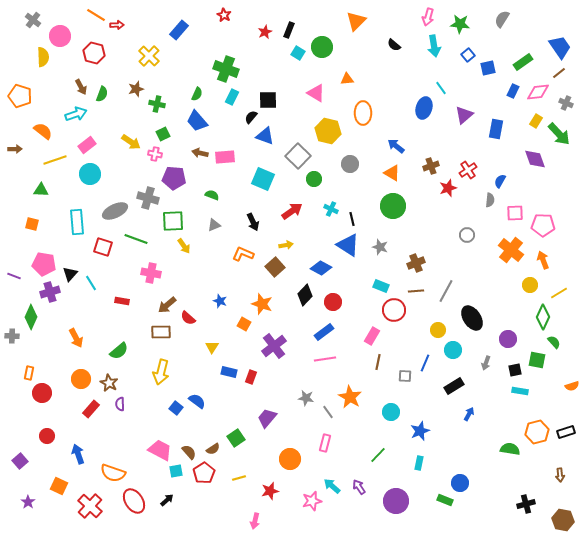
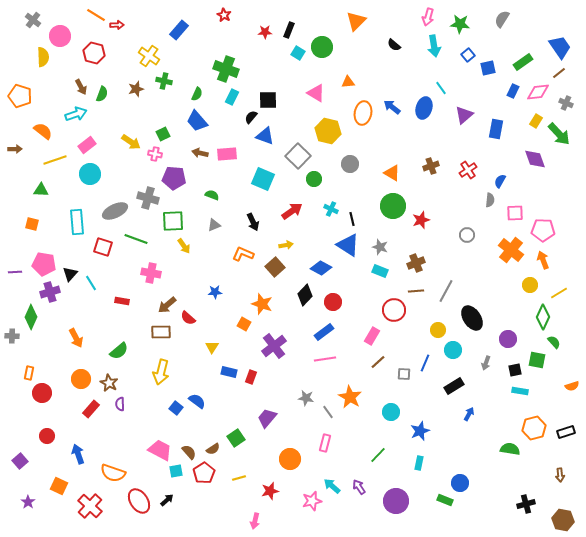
red star at (265, 32): rotated 24 degrees clockwise
yellow cross at (149, 56): rotated 10 degrees counterclockwise
orange triangle at (347, 79): moved 1 px right, 3 px down
green cross at (157, 104): moved 7 px right, 23 px up
orange ellipse at (363, 113): rotated 10 degrees clockwise
blue arrow at (396, 146): moved 4 px left, 39 px up
pink rectangle at (225, 157): moved 2 px right, 3 px up
red star at (448, 188): moved 27 px left, 32 px down
pink pentagon at (543, 225): moved 5 px down
purple line at (14, 276): moved 1 px right, 4 px up; rotated 24 degrees counterclockwise
cyan rectangle at (381, 286): moved 1 px left, 15 px up
blue star at (220, 301): moved 5 px left, 9 px up; rotated 24 degrees counterclockwise
brown line at (378, 362): rotated 35 degrees clockwise
gray square at (405, 376): moved 1 px left, 2 px up
orange hexagon at (537, 432): moved 3 px left, 4 px up
red ellipse at (134, 501): moved 5 px right
